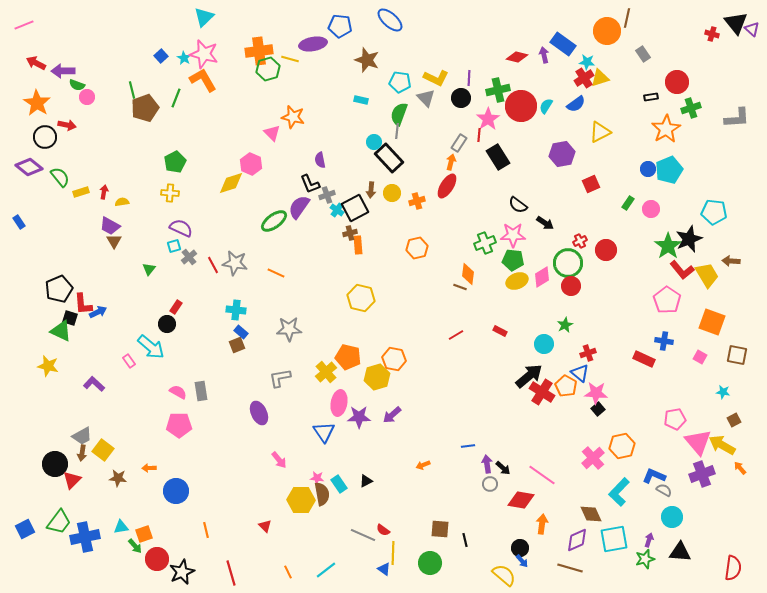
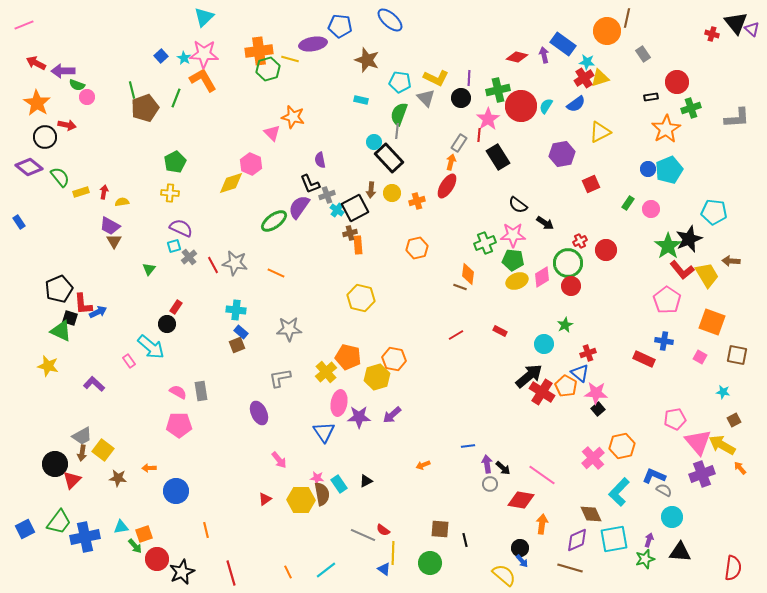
pink star at (204, 54): rotated 12 degrees counterclockwise
red triangle at (265, 526): moved 27 px up; rotated 40 degrees clockwise
